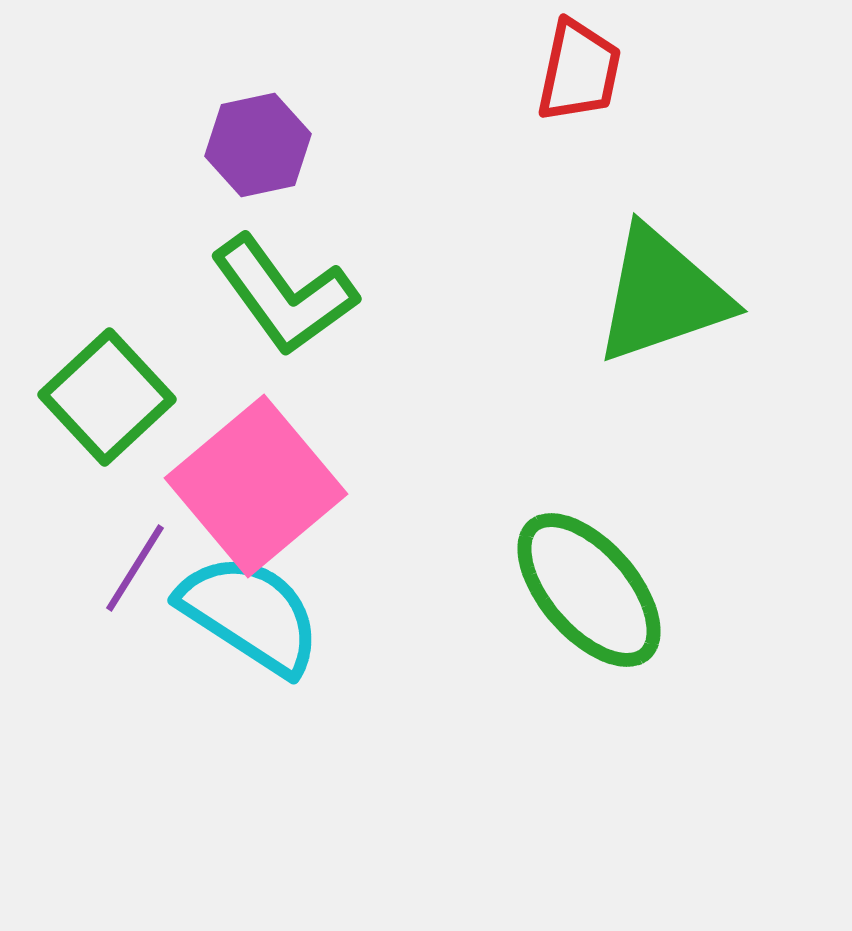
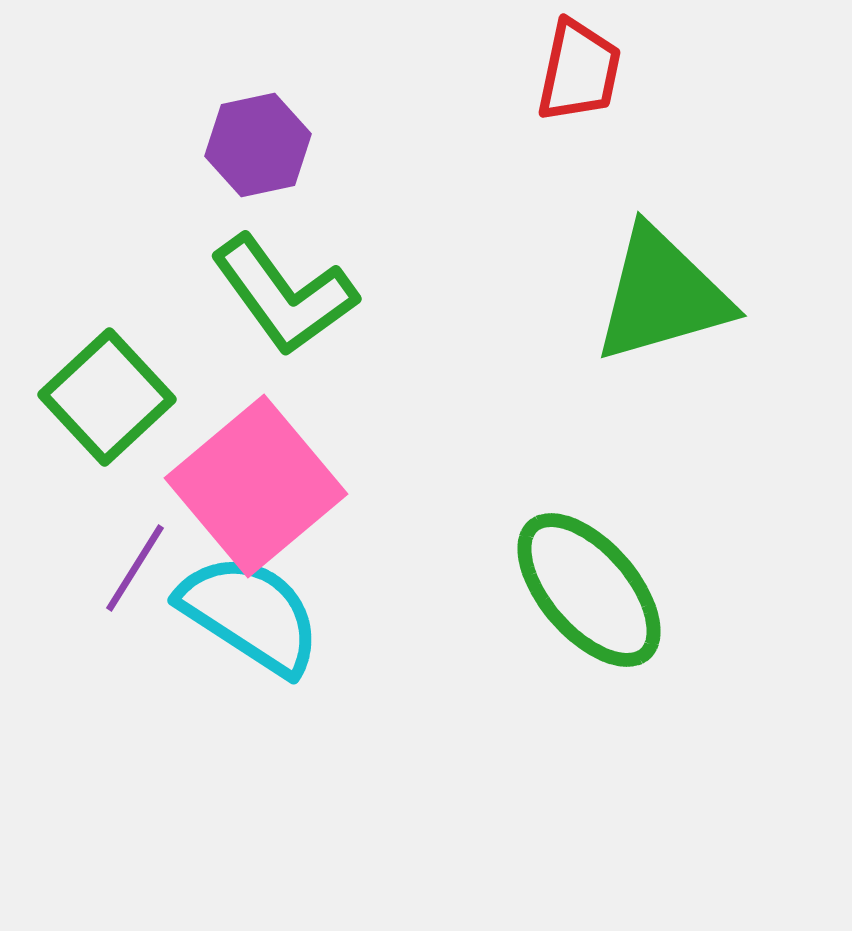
green triangle: rotated 3 degrees clockwise
